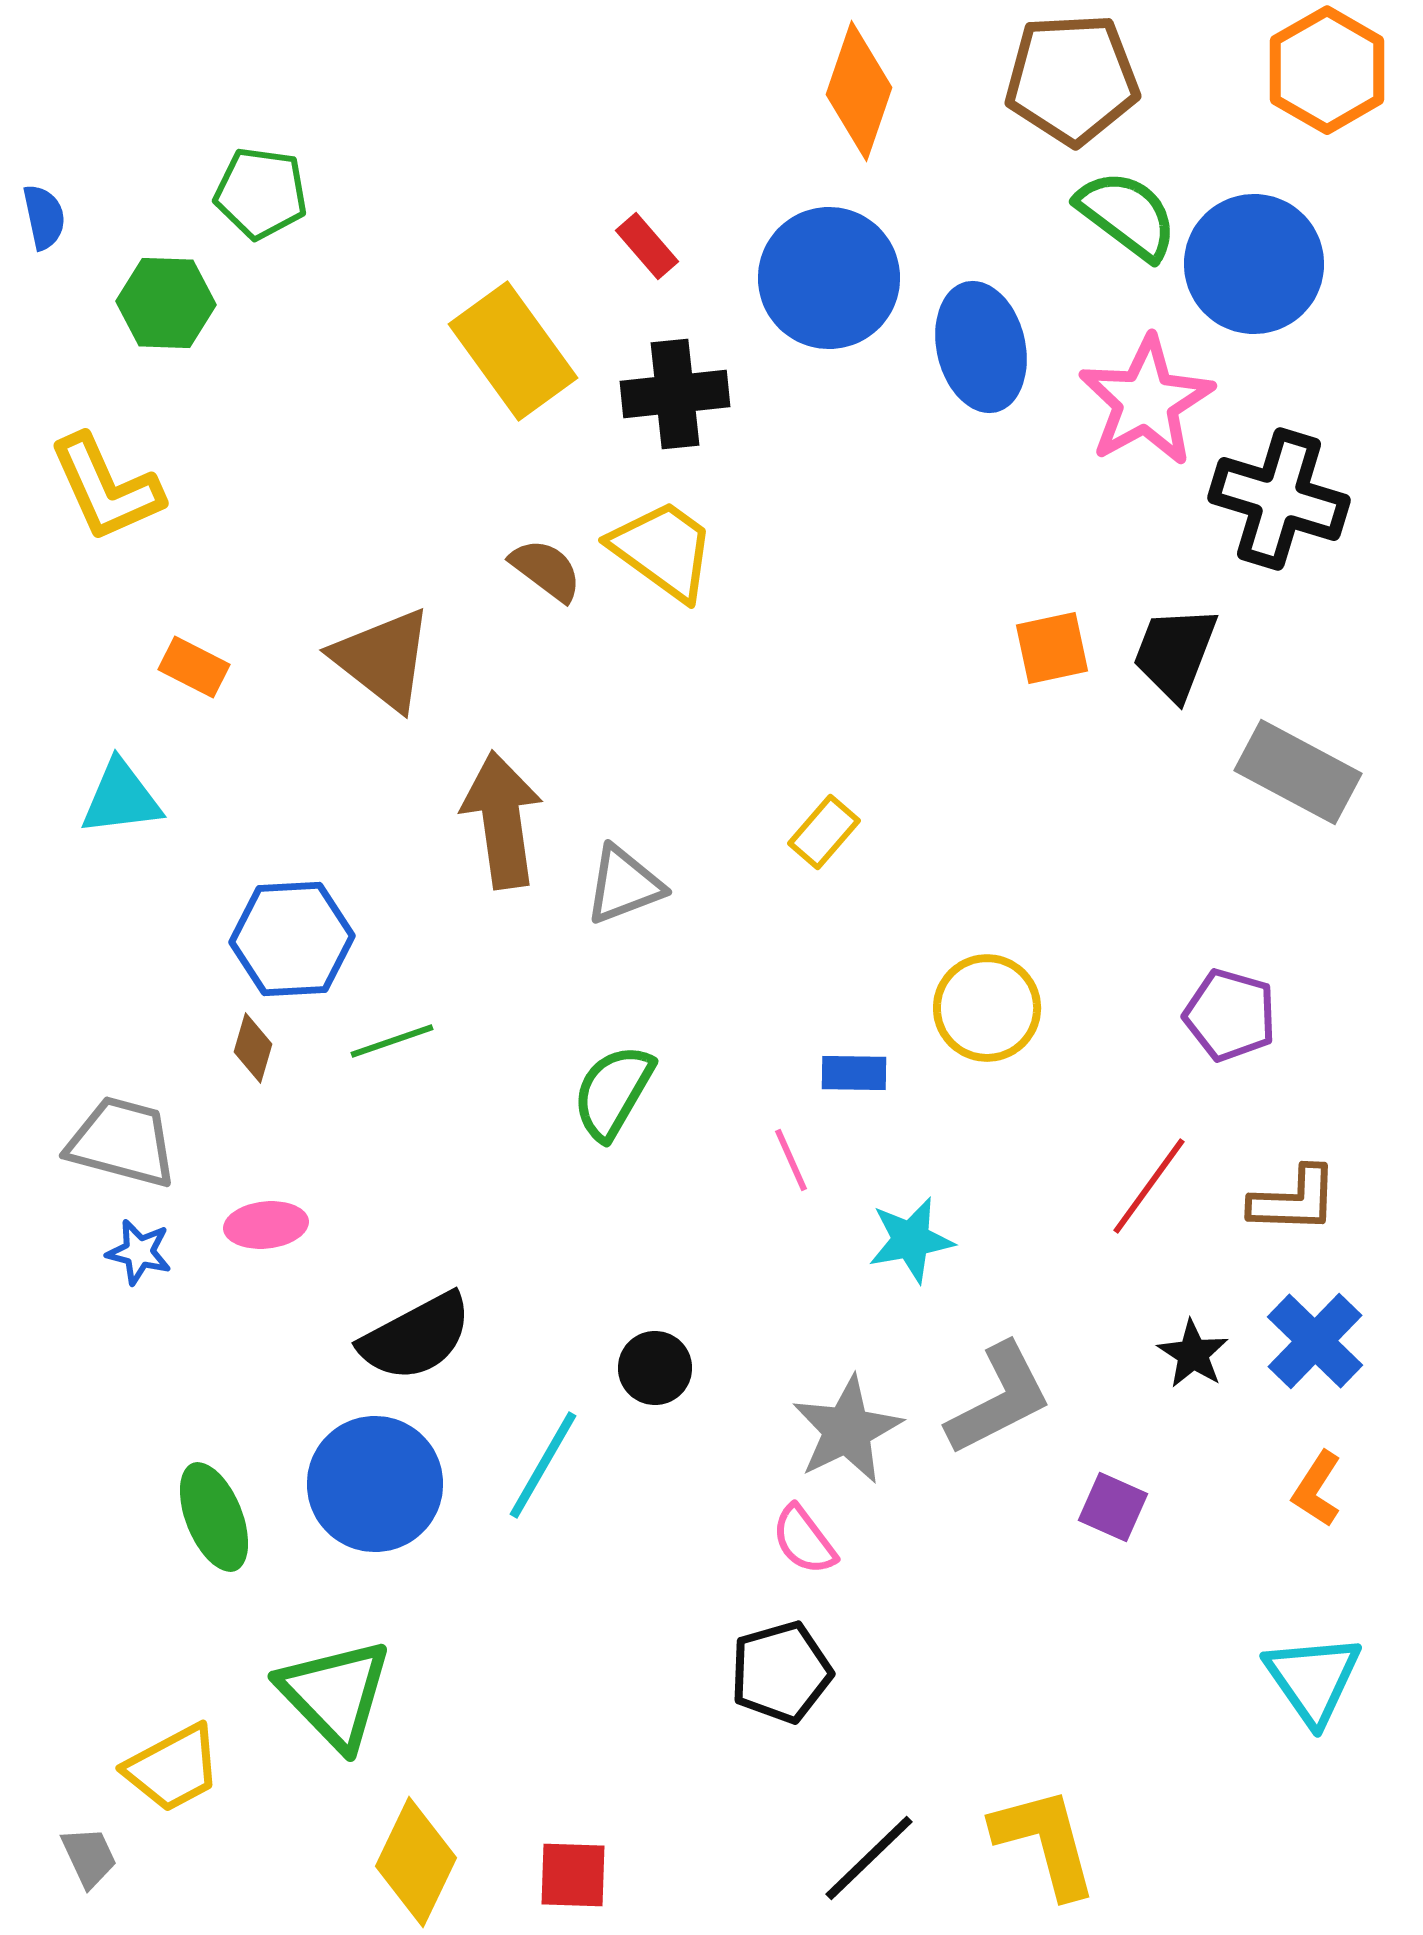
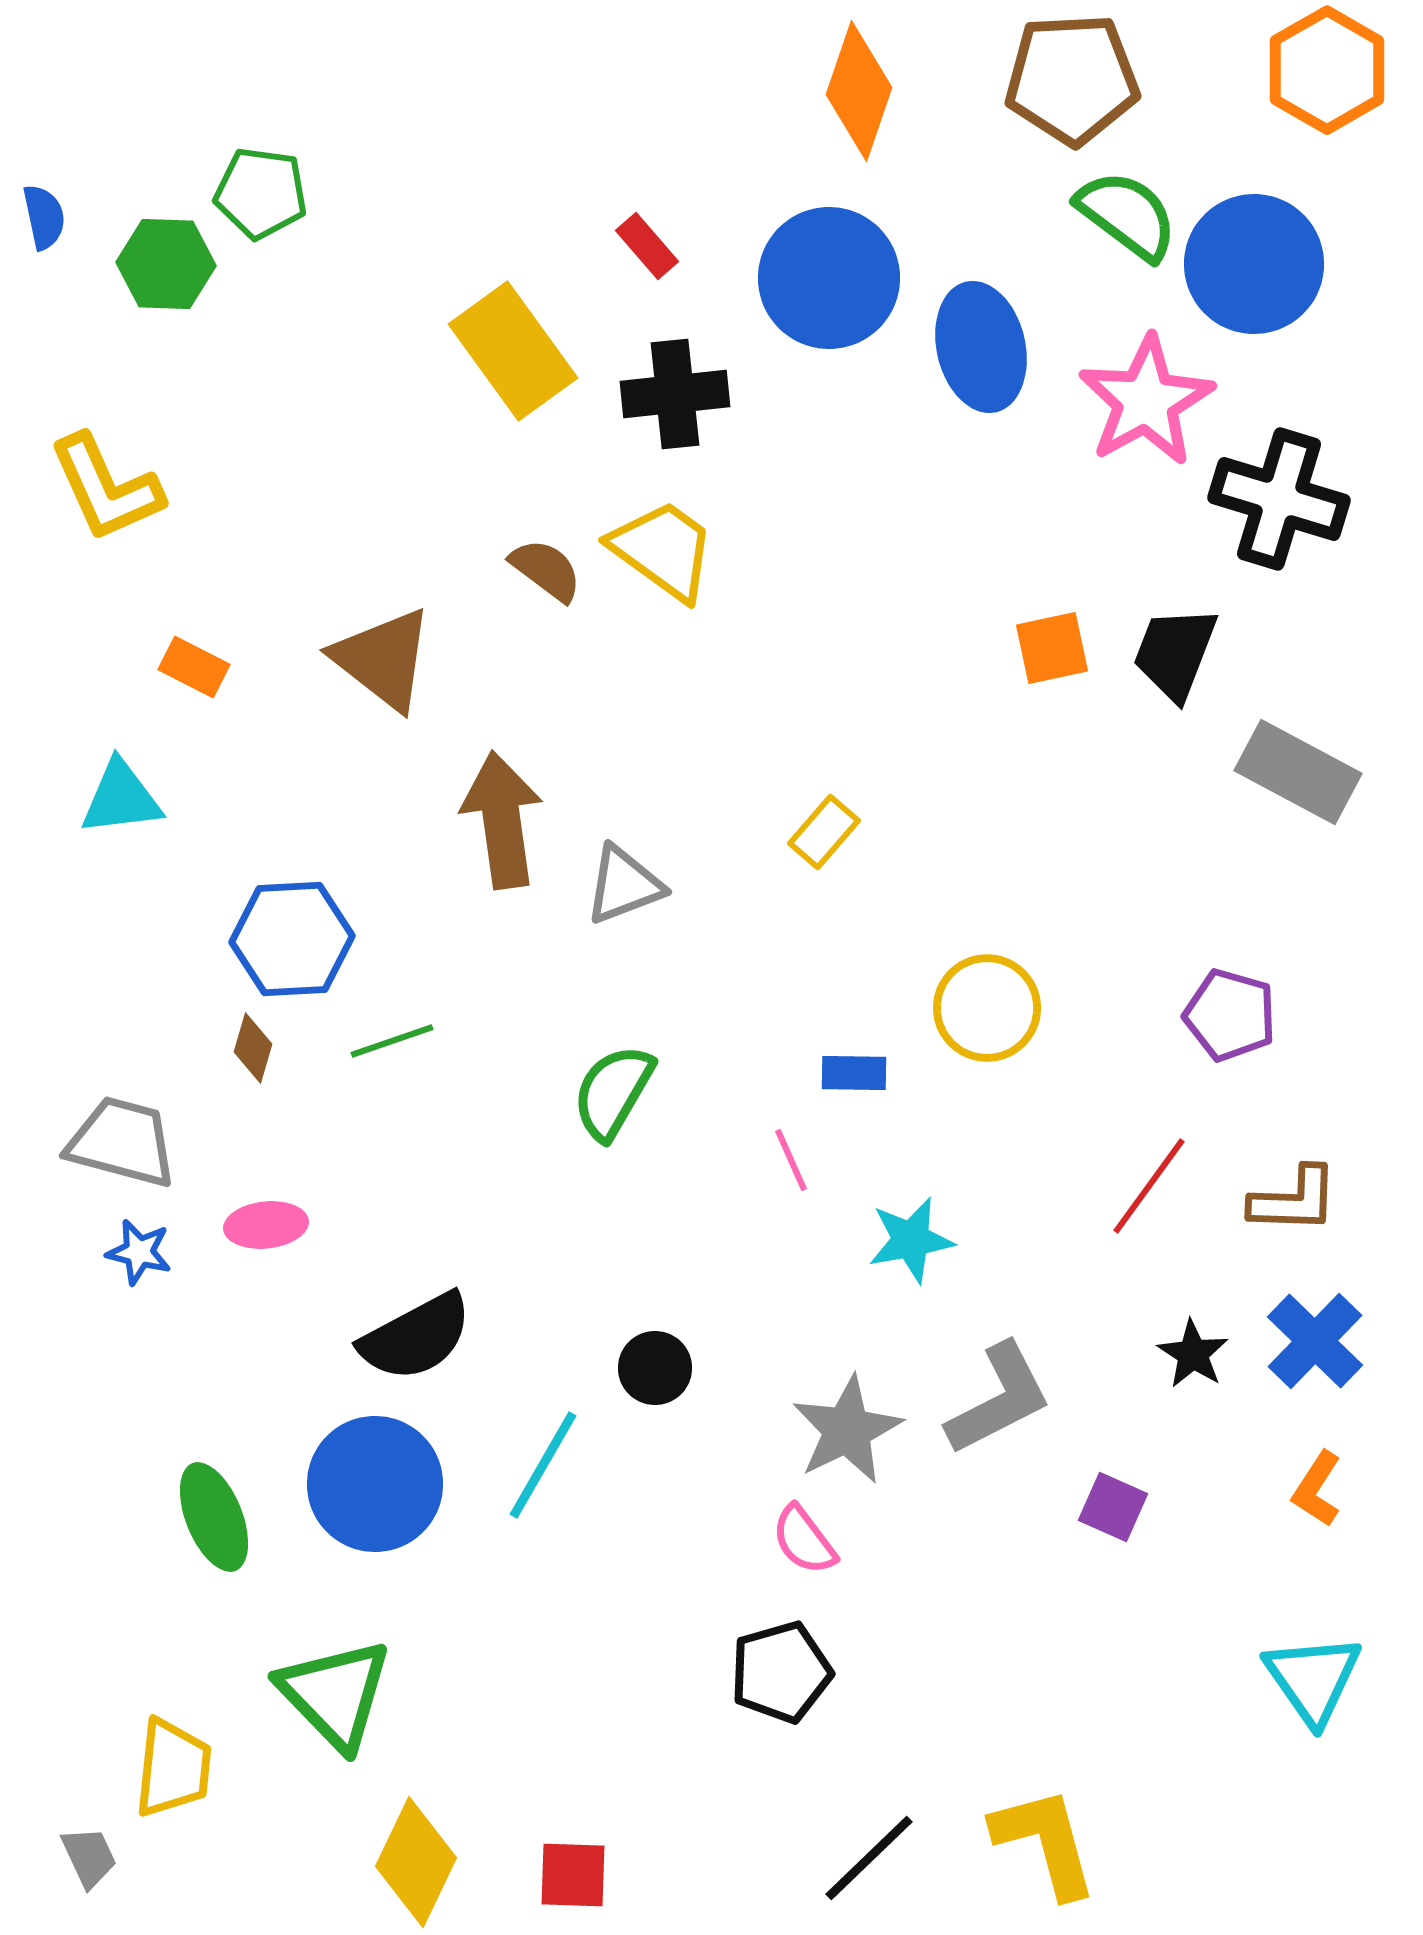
green hexagon at (166, 303): moved 39 px up
yellow trapezoid at (173, 1768): rotated 56 degrees counterclockwise
